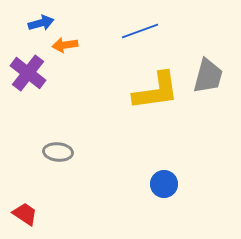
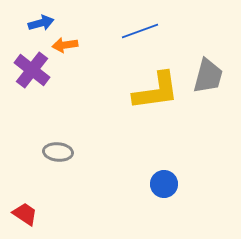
purple cross: moved 4 px right, 3 px up
